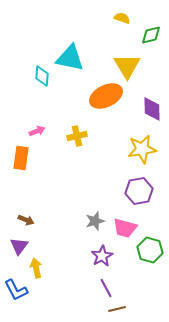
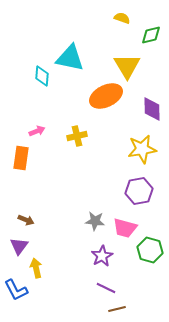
gray star: rotated 24 degrees clockwise
purple line: rotated 36 degrees counterclockwise
